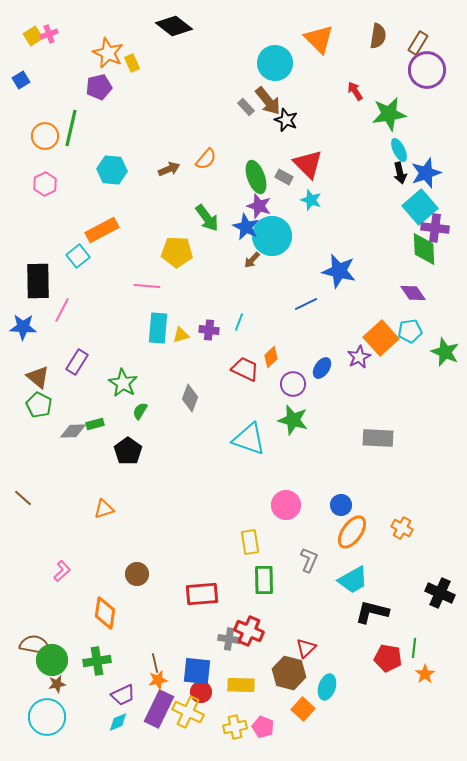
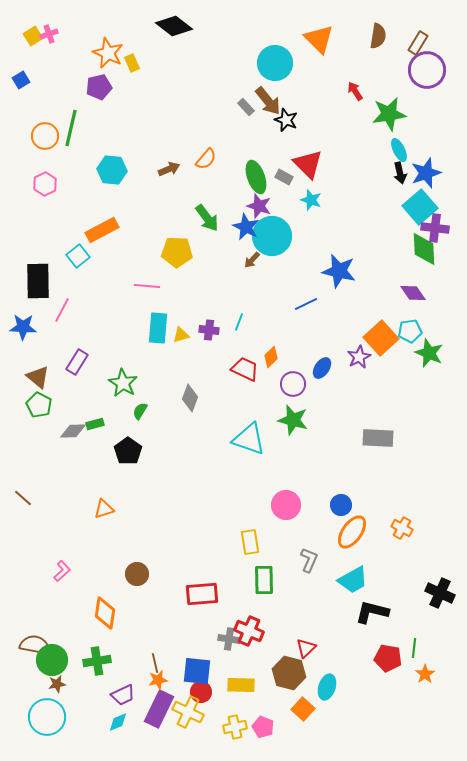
green star at (445, 352): moved 16 px left, 1 px down
